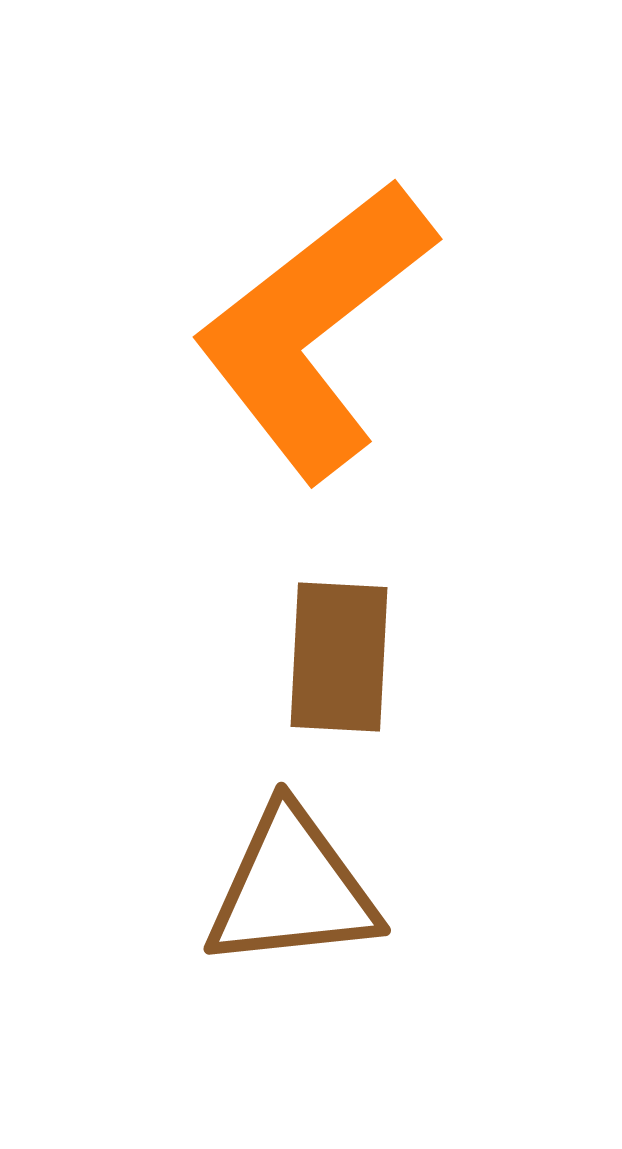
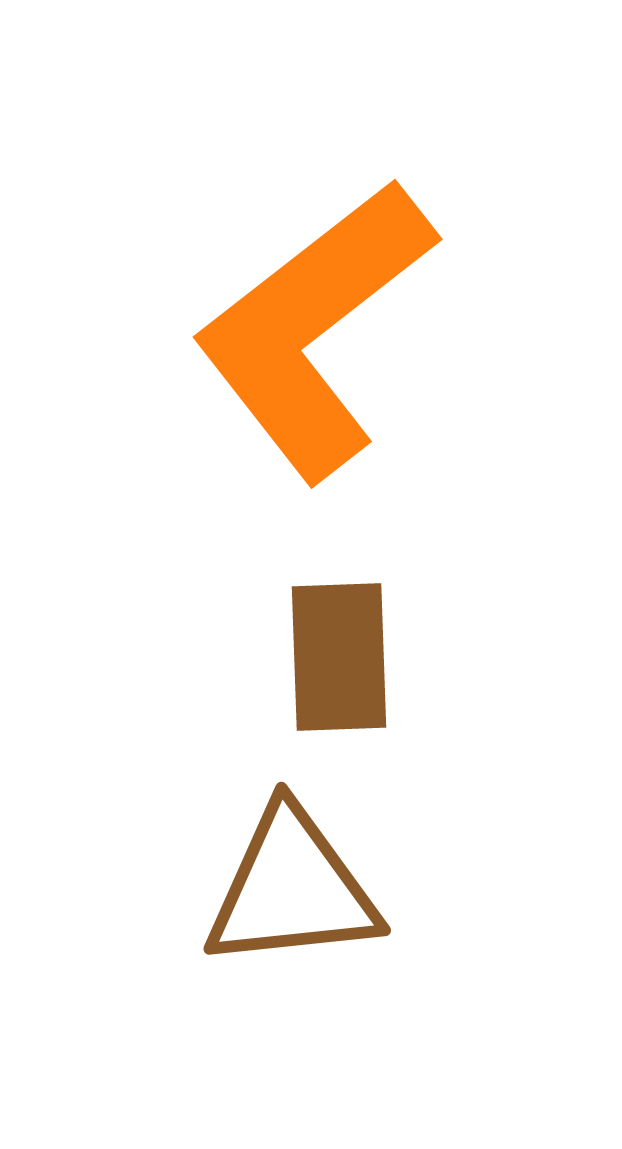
brown rectangle: rotated 5 degrees counterclockwise
